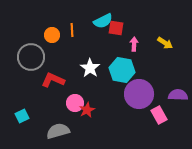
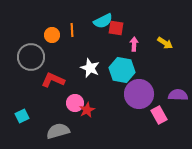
white star: rotated 12 degrees counterclockwise
